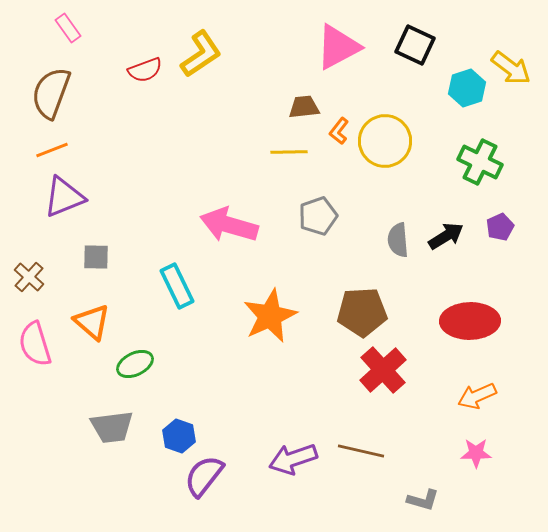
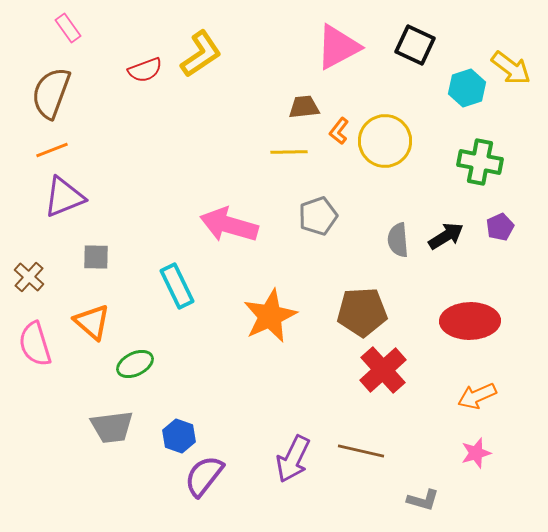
green cross: rotated 15 degrees counterclockwise
pink star: rotated 16 degrees counterclockwise
purple arrow: rotated 45 degrees counterclockwise
